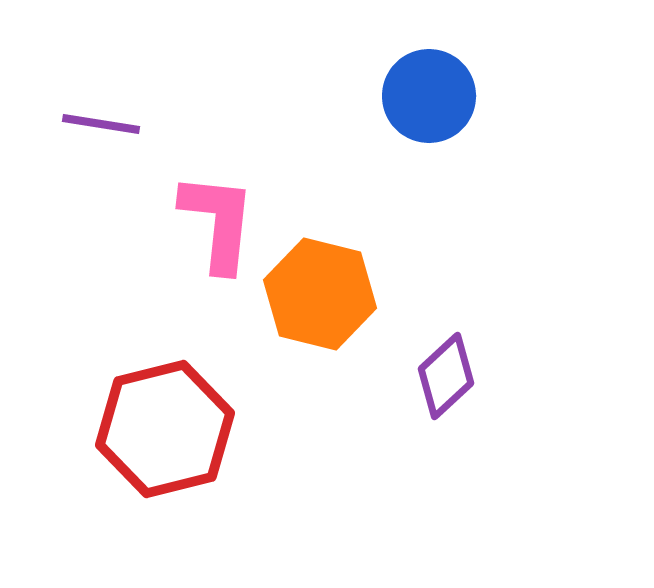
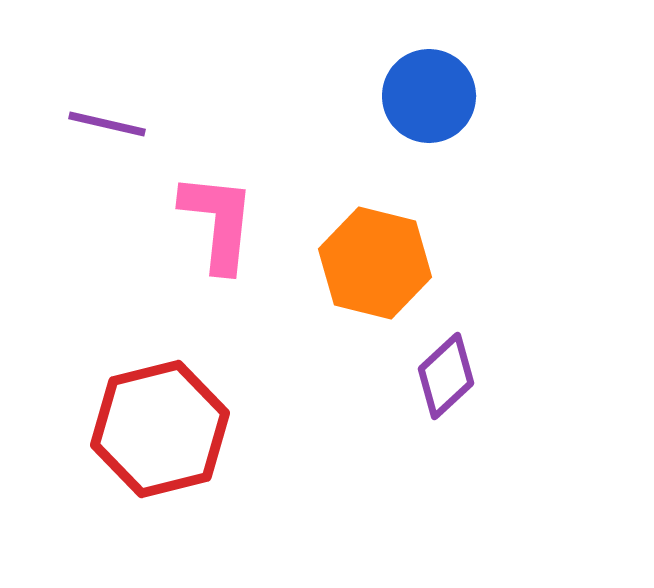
purple line: moved 6 px right; rotated 4 degrees clockwise
orange hexagon: moved 55 px right, 31 px up
red hexagon: moved 5 px left
